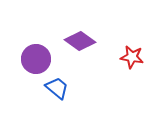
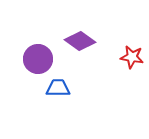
purple circle: moved 2 px right
blue trapezoid: moved 1 px right; rotated 40 degrees counterclockwise
